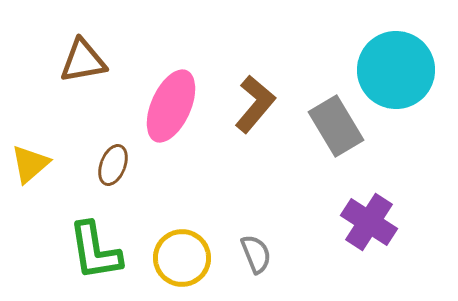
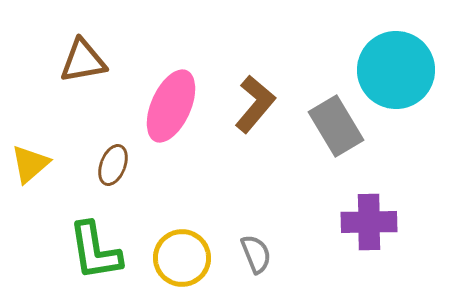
purple cross: rotated 34 degrees counterclockwise
